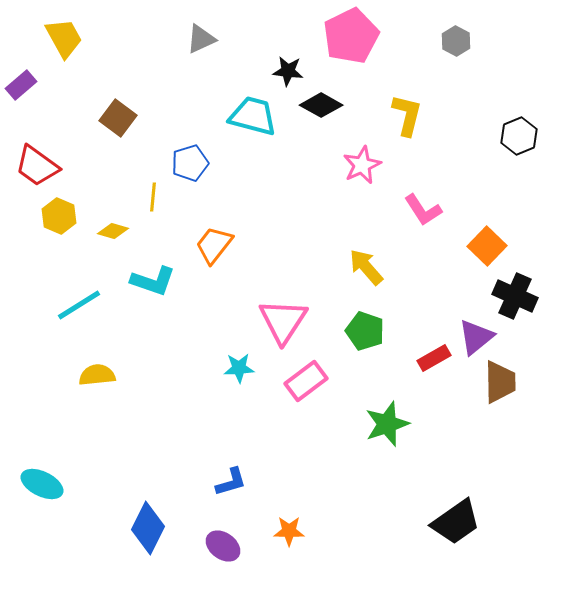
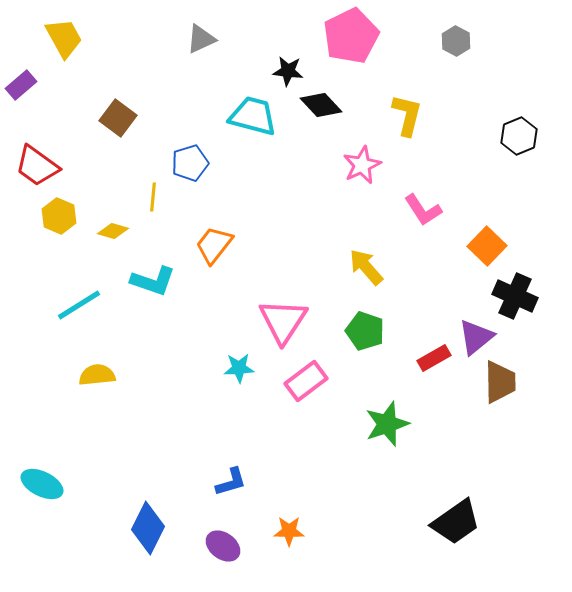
black diamond: rotated 18 degrees clockwise
